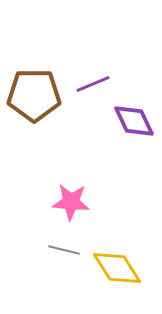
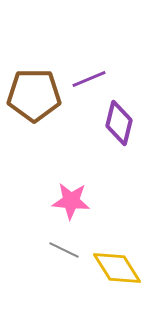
purple line: moved 4 px left, 5 px up
purple diamond: moved 15 px left, 2 px down; rotated 39 degrees clockwise
pink star: moved 1 px up
gray line: rotated 12 degrees clockwise
